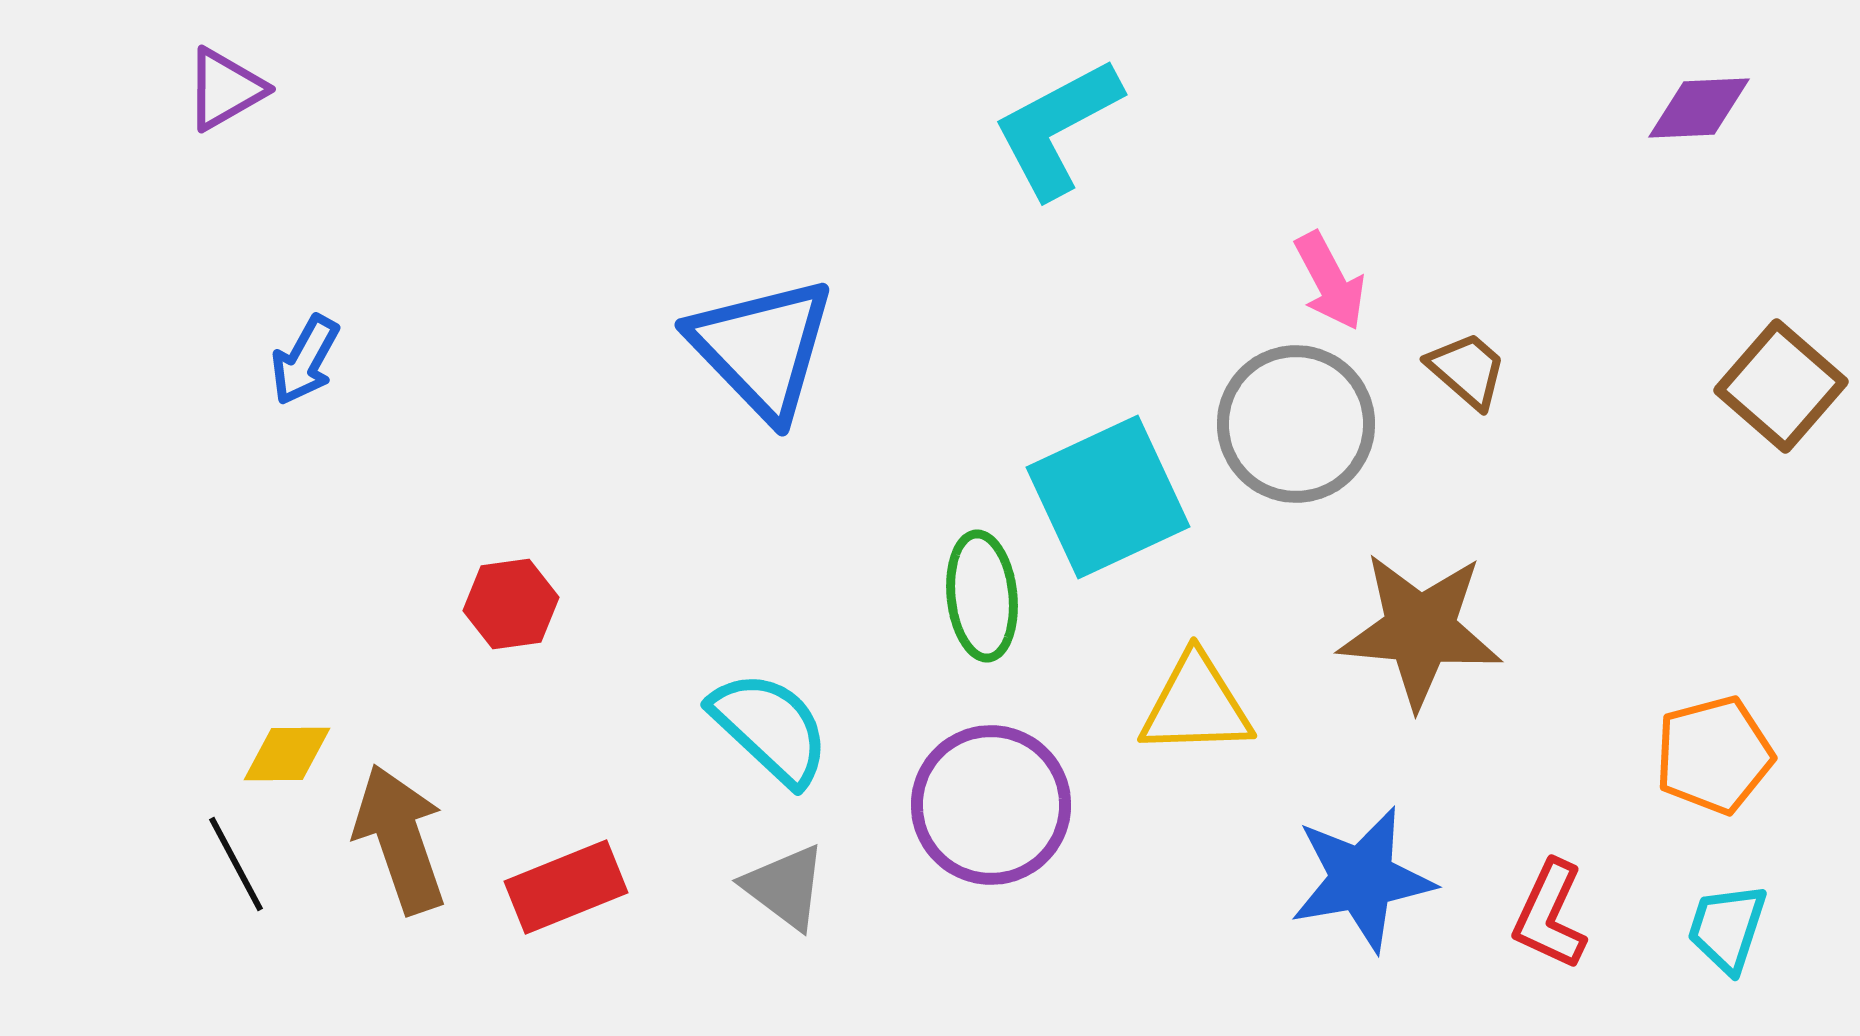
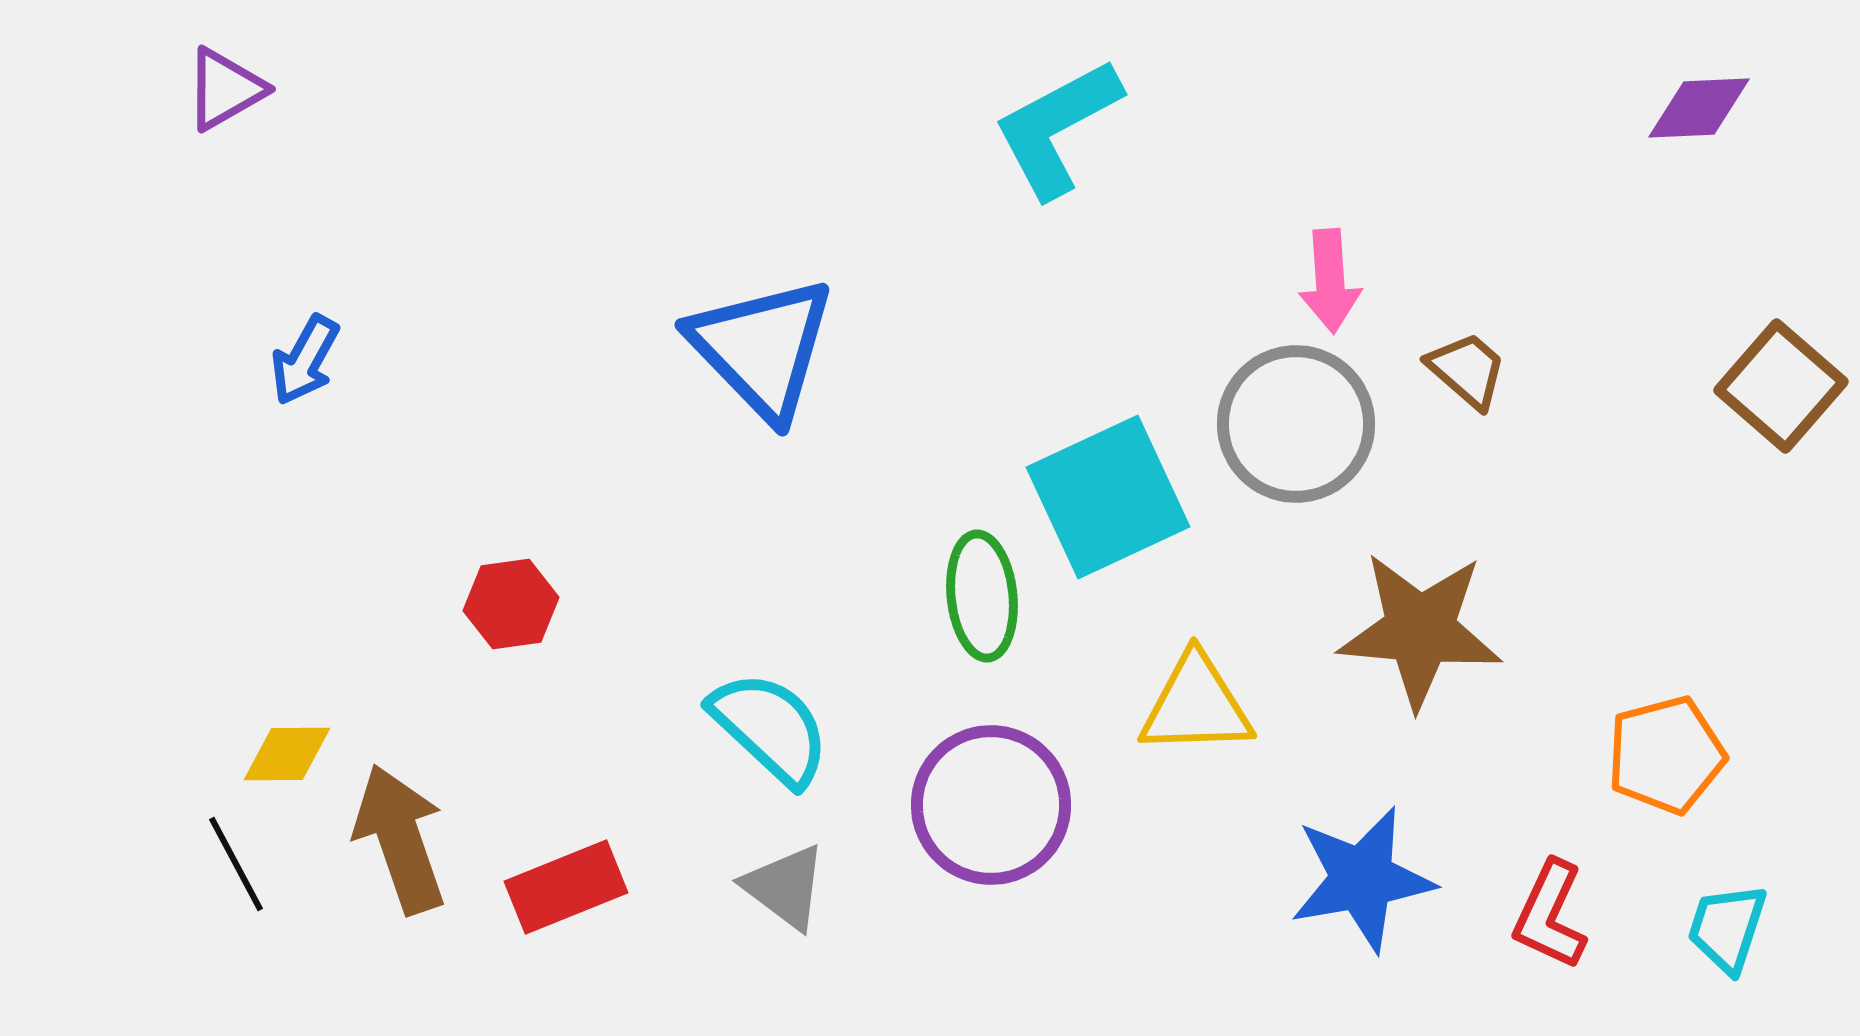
pink arrow: rotated 24 degrees clockwise
orange pentagon: moved 48 px left
